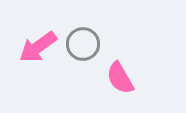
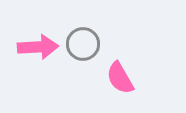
pink arrow: rotated 147 degrees counterclockwise
